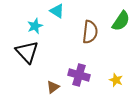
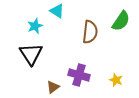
black triangle: moved 4 px right, 2 px down; rotated 10 degrees clockwise
